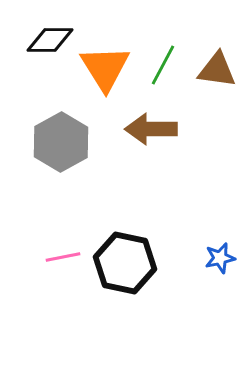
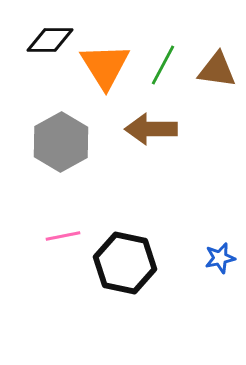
orange triangle: moved 2 px up
pink line: moved 21 px up
